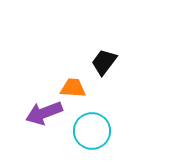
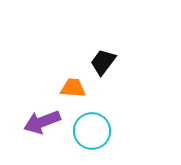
black trapezoid: moved 1 px left
purple arrow: moved 2 px left, 9 px down
